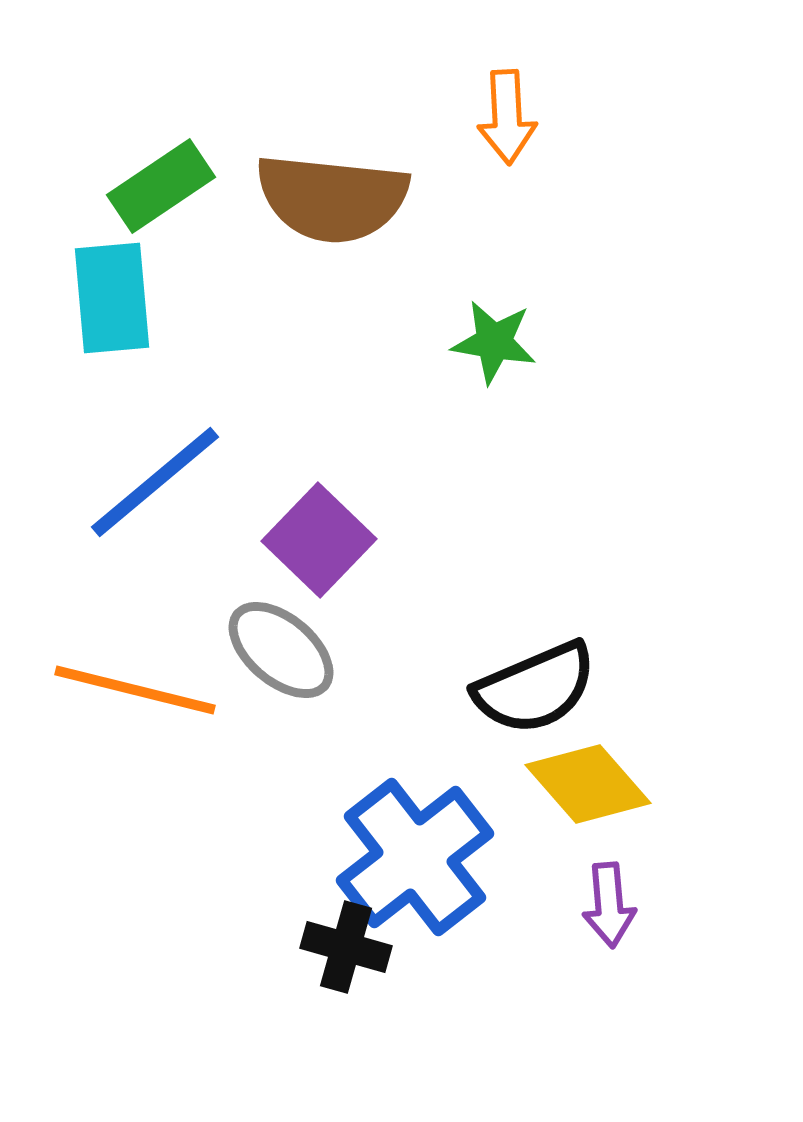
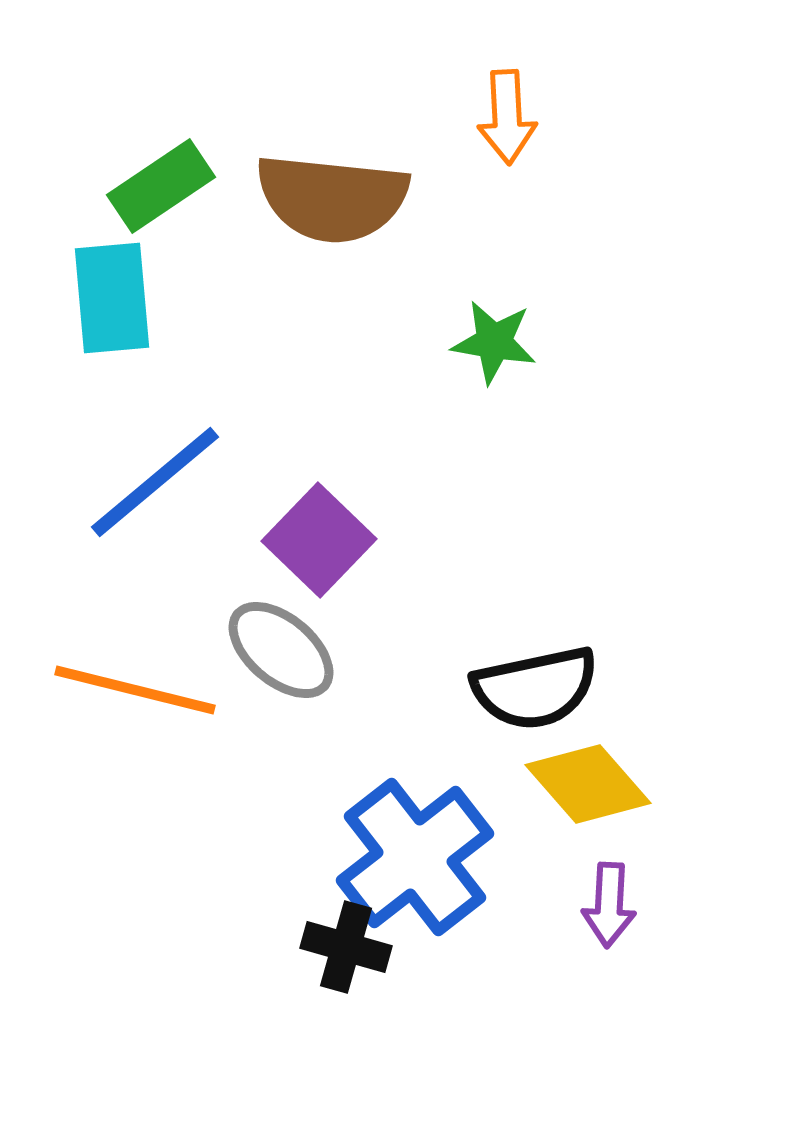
black semicircle: rotated 11 degrees clockwise
purple arrow: rotated 8 degrees clockwise
